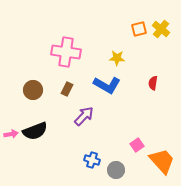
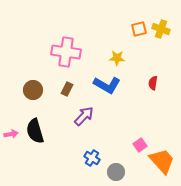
yellow cross: rotated 18 degrees counterclockwise
black semicircle: rotated 95 degrees clockwise
pink square: moved 3 px right
blue cross: moved 2 px up; rotated 14 degrees clockwise
gray circle: moved 2 px down
